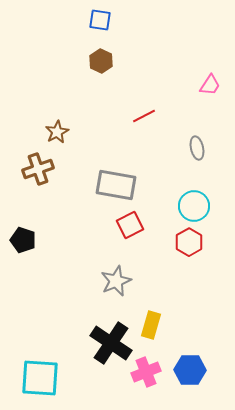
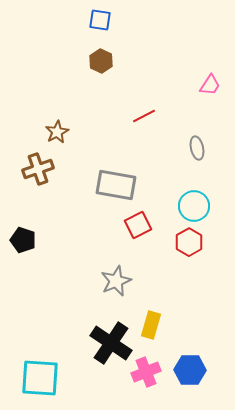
red square: moved 8 px right
